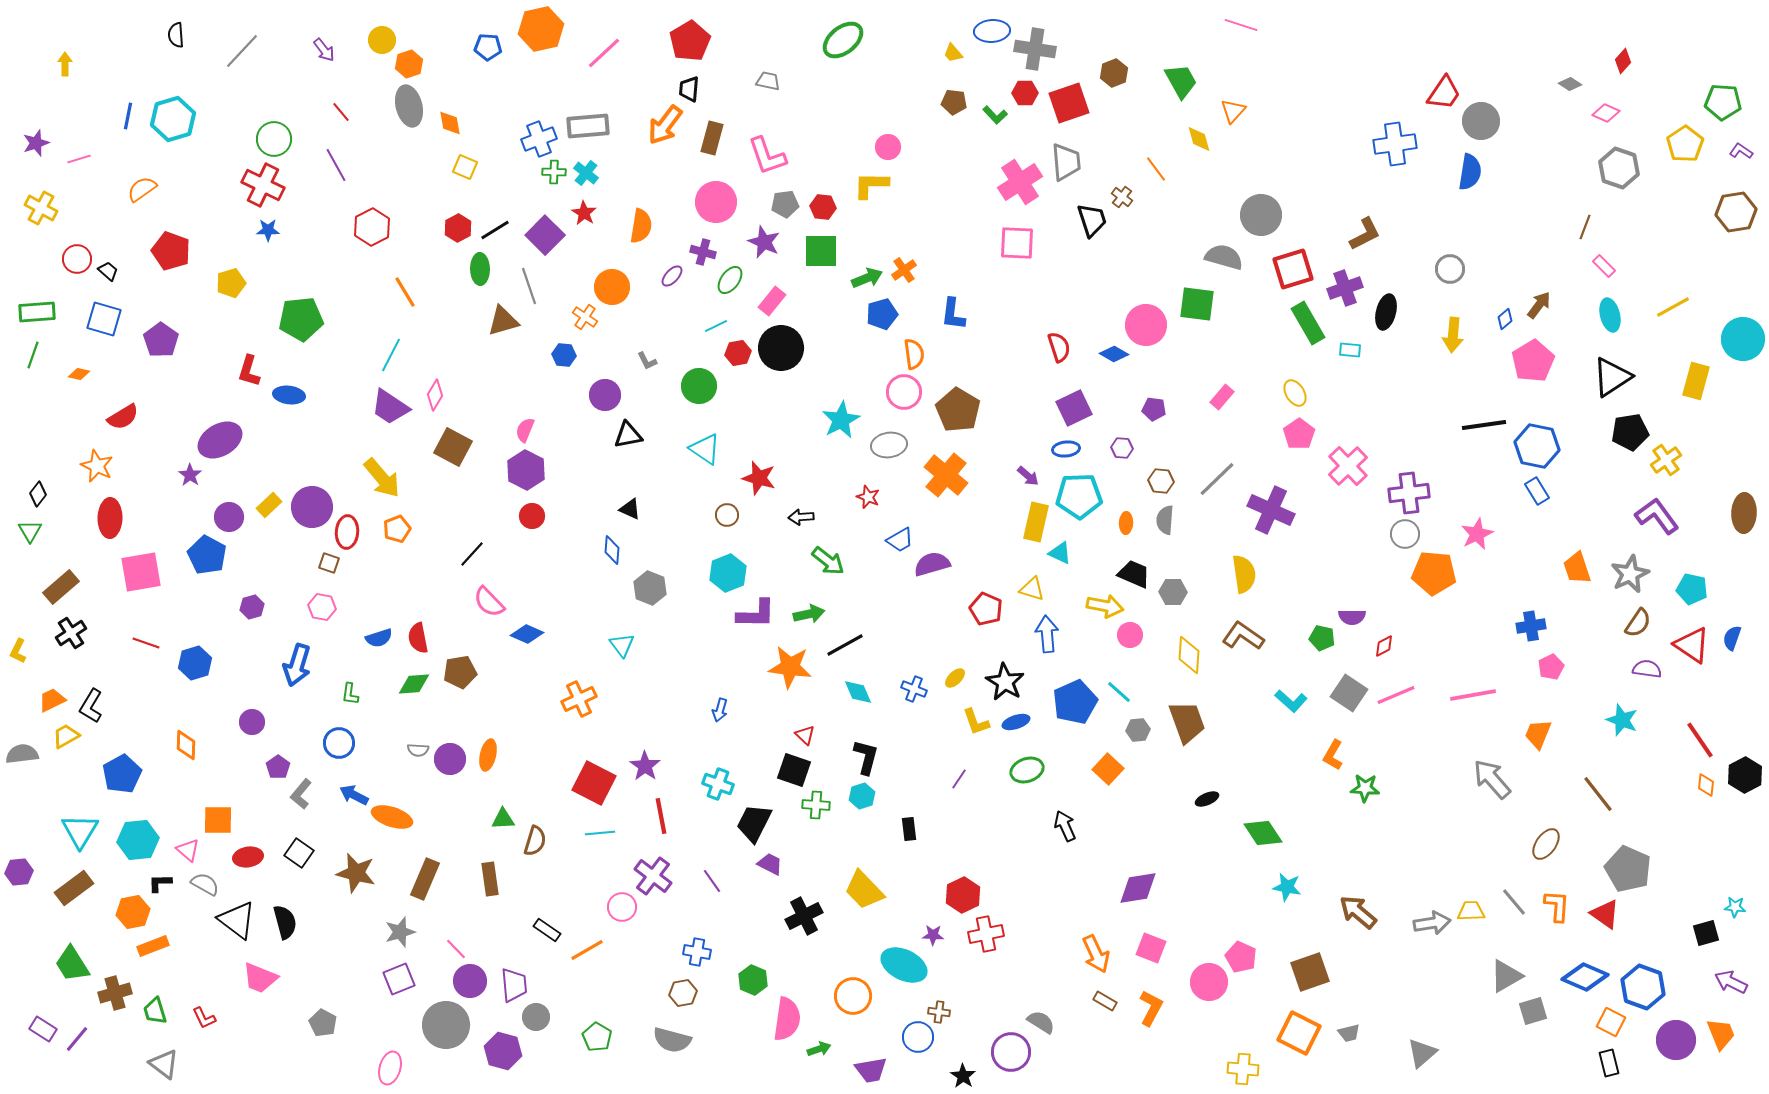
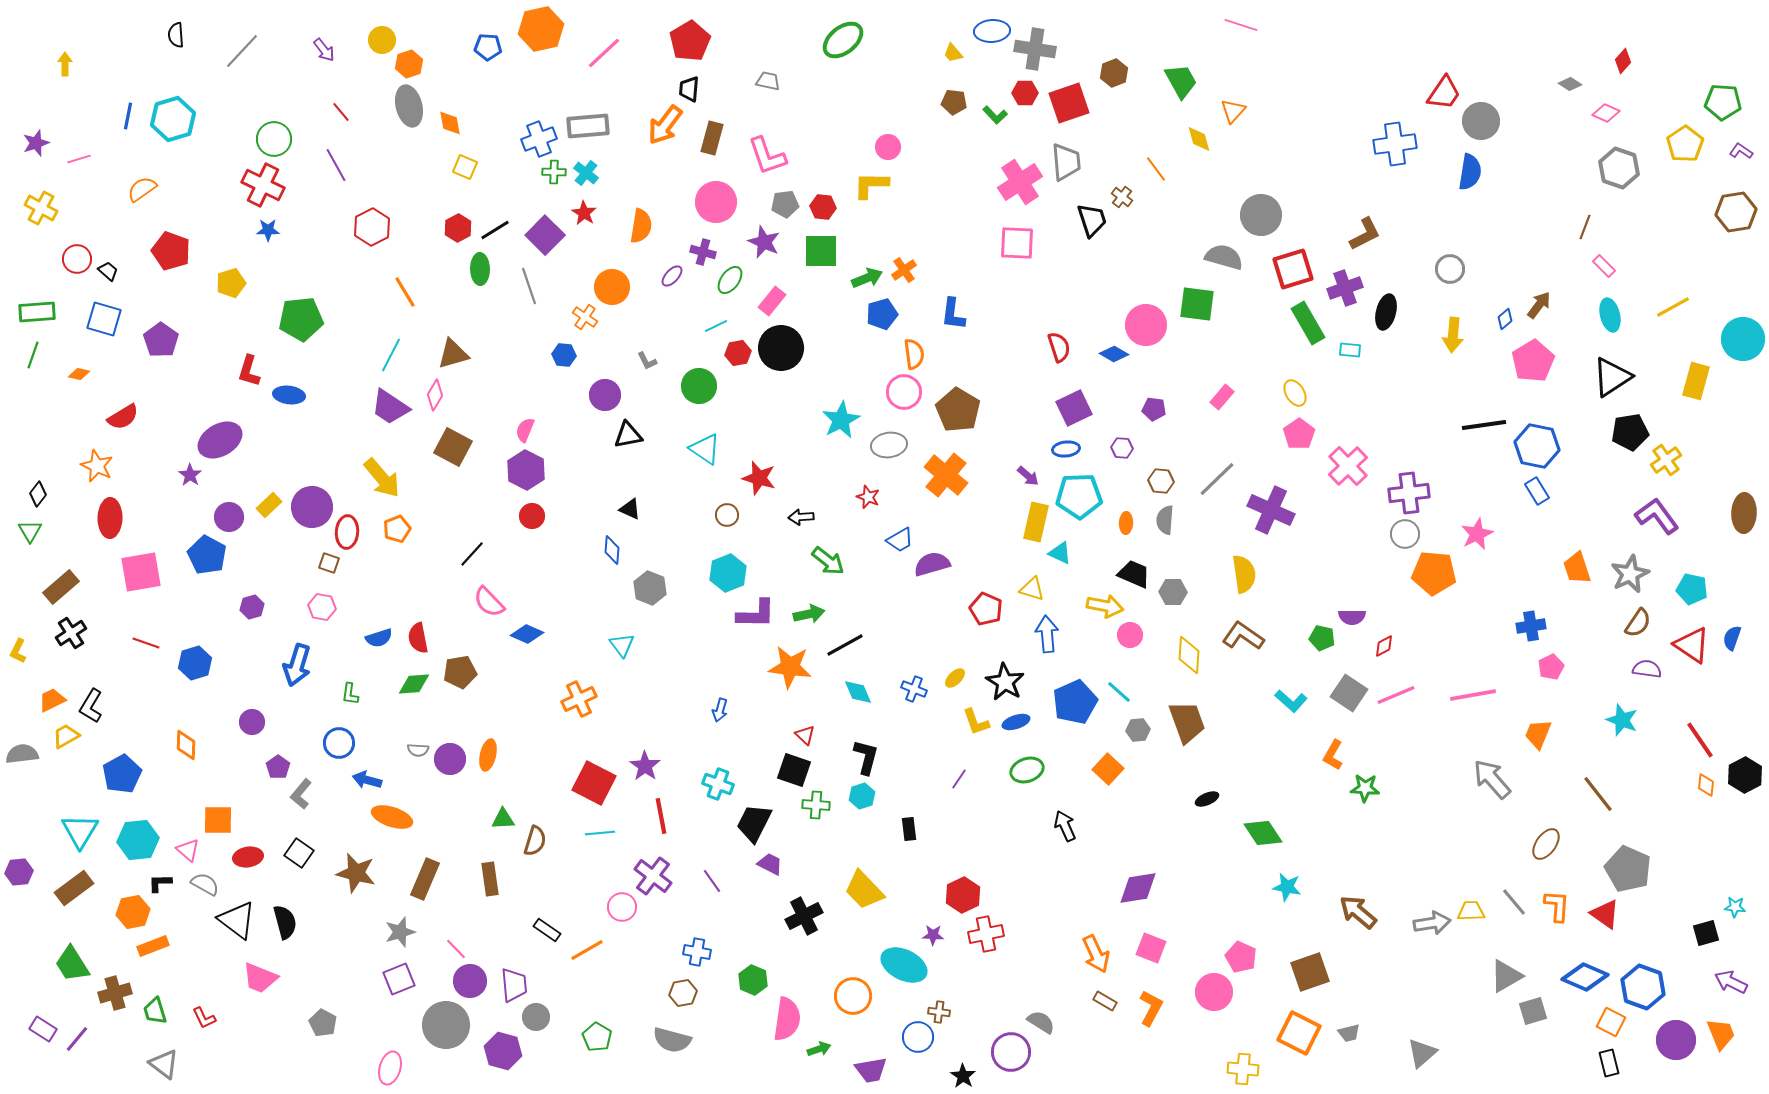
brown triangle at (503, 321): moved 50 px left, 33 px down
blue arrow at (354, 795): moved 13 px right, 15 px up; rotated 12 degrees counterclockwise
pink circle at (1209, 982): moved 5 px right, 10 px down
